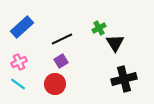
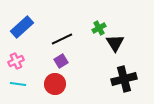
pink cross: moved 3 px left, 1 px up
cyan line: rotated 28 degrees counterclockwise
